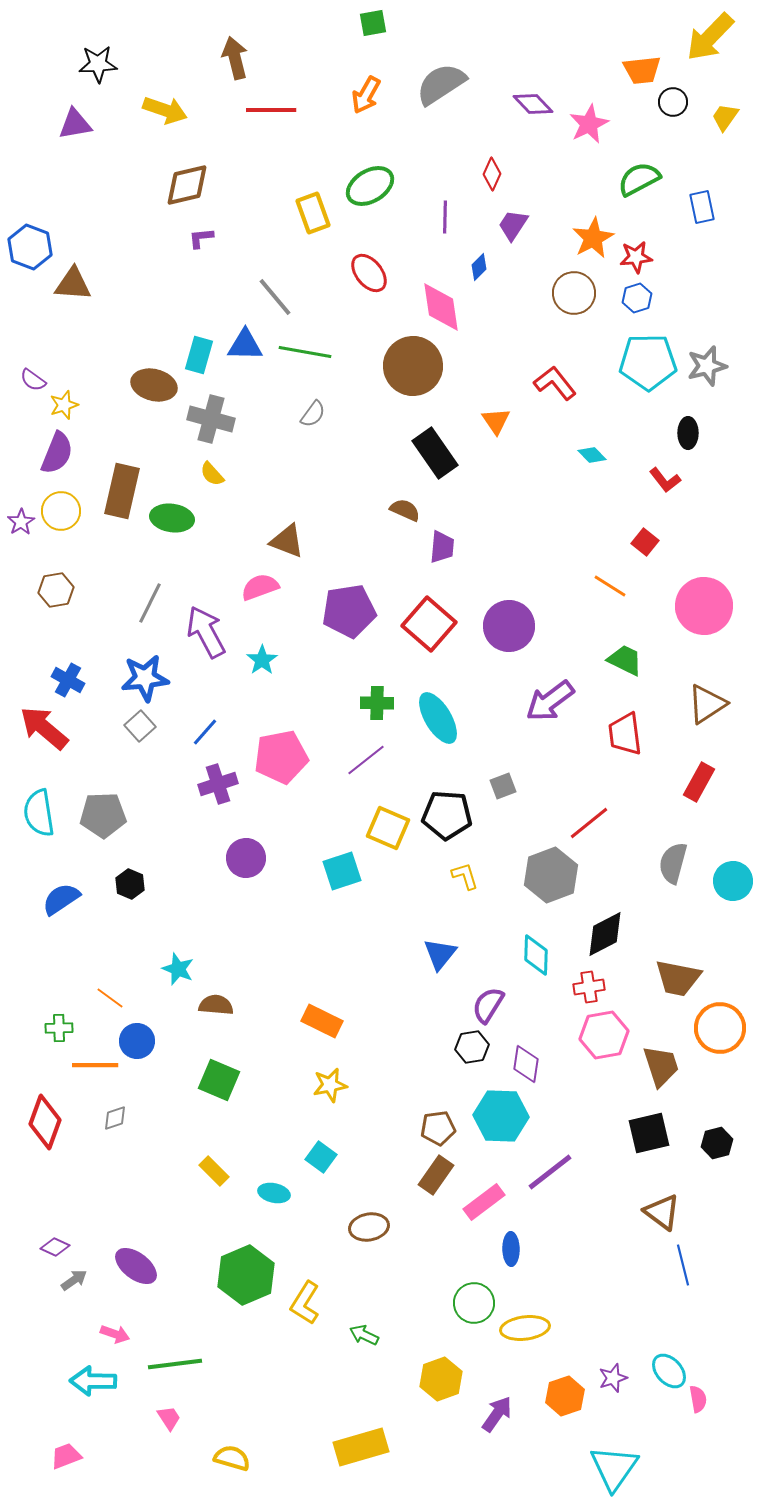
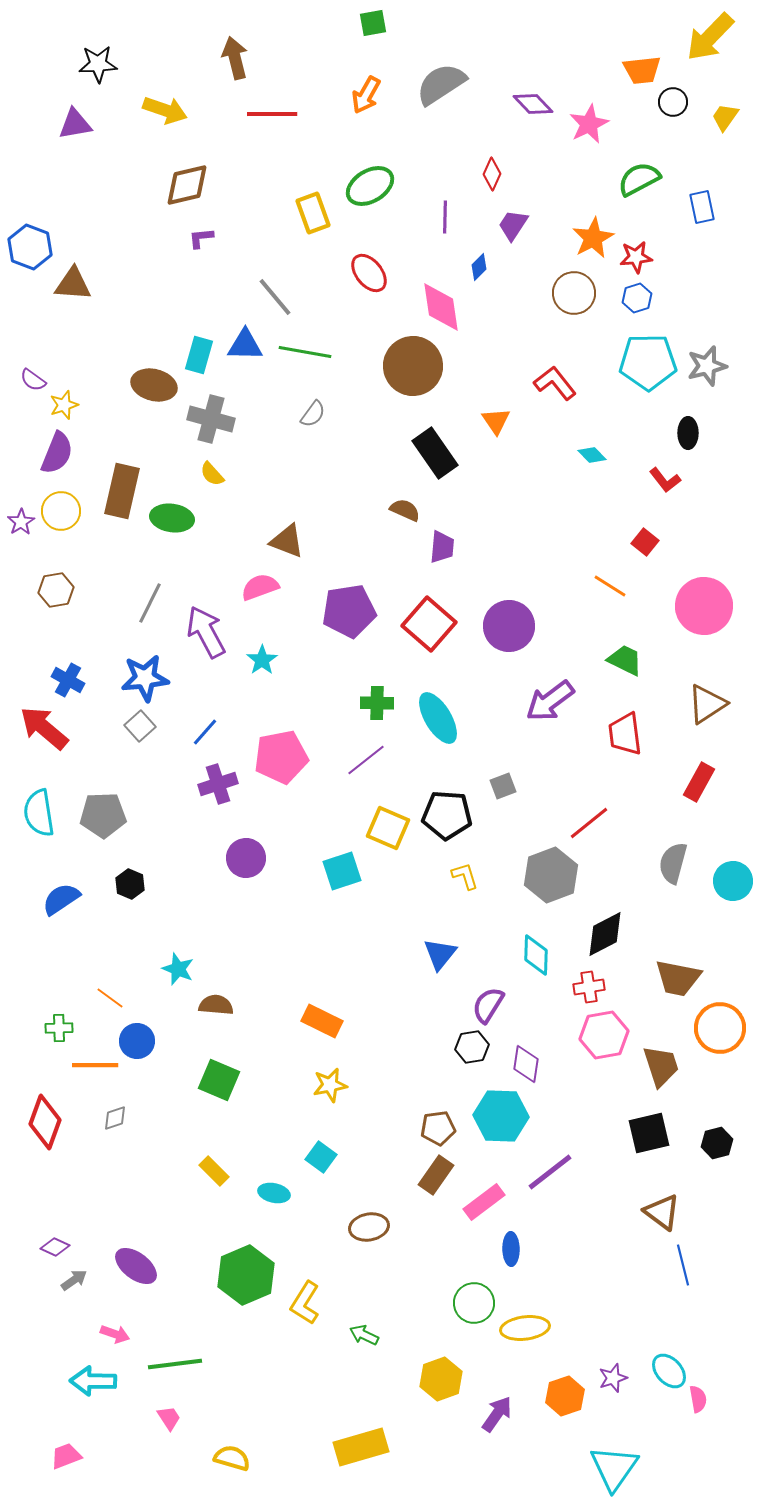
red line at (271, 110): moved 1 px right, 4 px down
